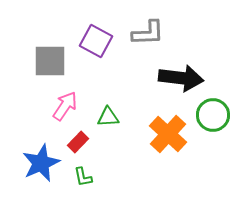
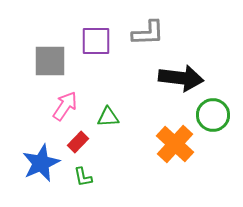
purple square: rotated 28 degrees counterclockwise
orange cross: moved 7 px right, 10 px down
